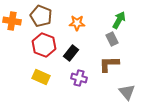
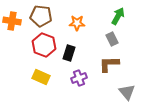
brown pentagon: rotated 15 degrees counterclockwise
green arrow: moved 1 px left, 4 px up
black rectangle: moved 2 px left; rotated 21 degrees counterclockwise
purple cross: rotated 35 degrees counterclockwise
